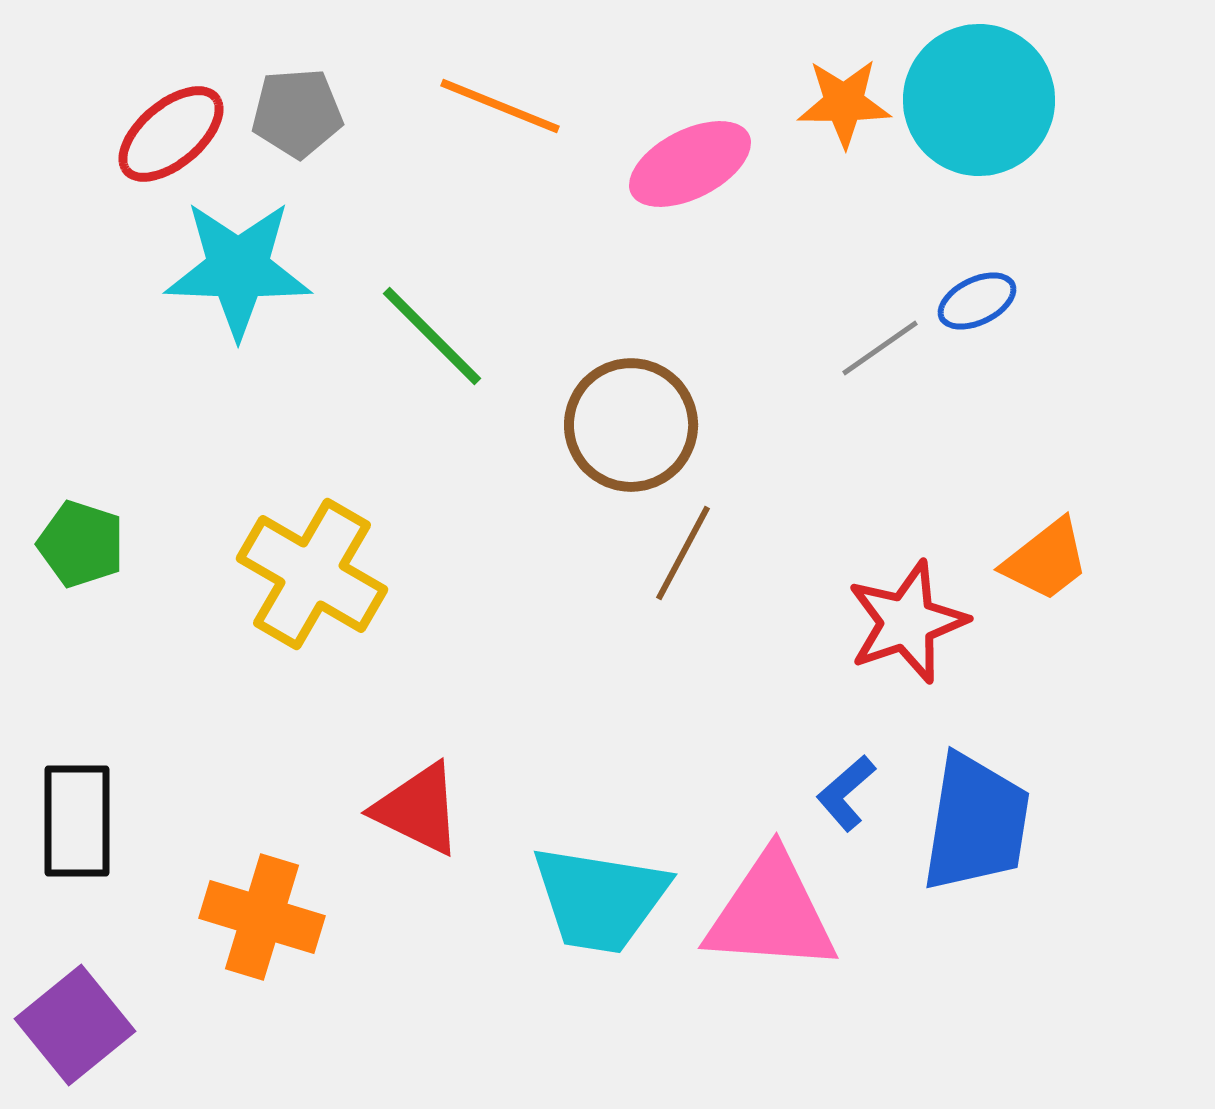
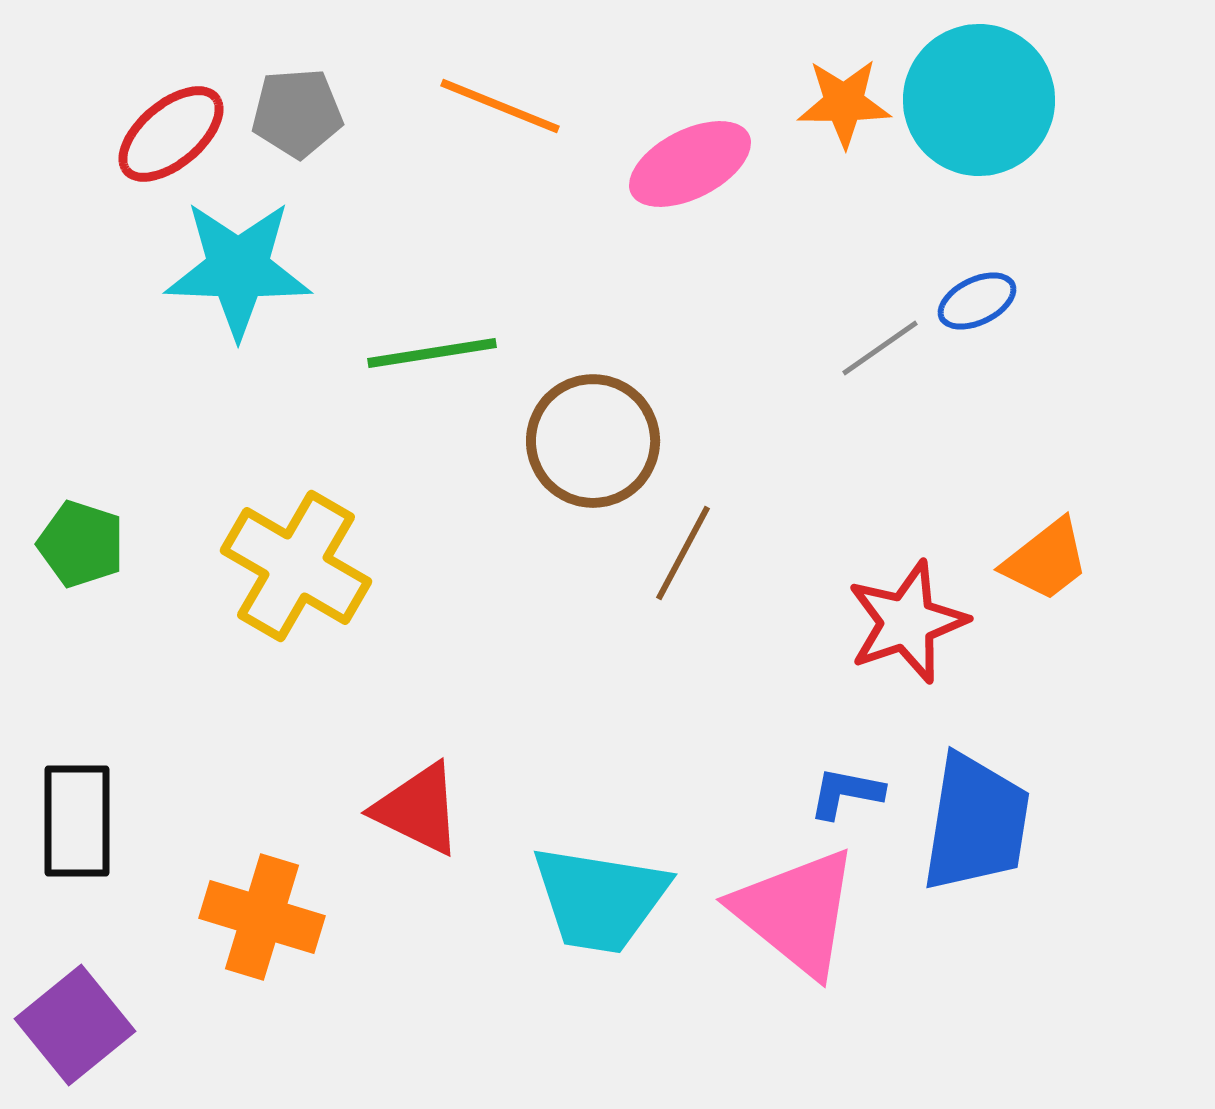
green line: moved 17 px down; rotated 54 degrees counterclockwise
brown circle: moved 38 px left, 16 px down
yellow cross: moved 16 px left, 8 px up
blue L-shape: rotated 52 degrees clockwise
pink triangle: moved 25 px right, 1 px up; rotated 35 degrees clockwise
